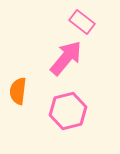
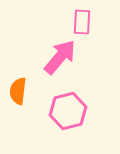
pink rectangle: rotated 55 degrees clockwise
pink arrow: moved 6 px left, 1 px up
